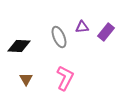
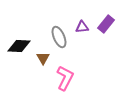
purple rectangle: moved 8 px up
brown triangle: moved 17 px right, 21 px up
